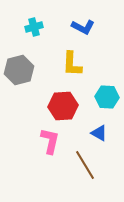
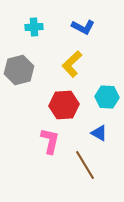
cyan cross: rotated 12 degrees clockwise
yellow L-shape: rotated 44 degrees clockwise
red hexagon: moved 1 px right, 1 px up
